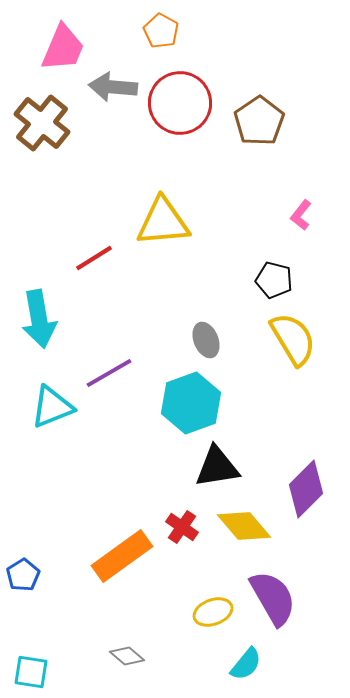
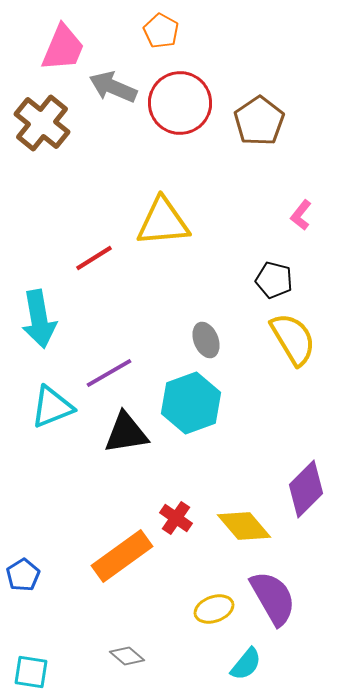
gray arrow: rotated 18 degrees clockwise
black triangle: moved 91 px left, 34 px up
red cross: moved 6 px left, 9 px up
yellow ellipse: moved 1 px right, 3 px up
